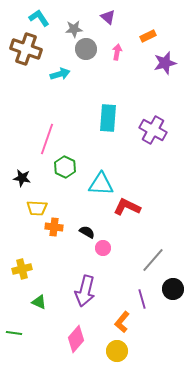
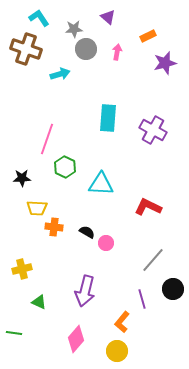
black star: rotated 12 degrees counterclockwise
red L-shape: moved 21 px right
pink circle: moved 3 px right, 5 px up
